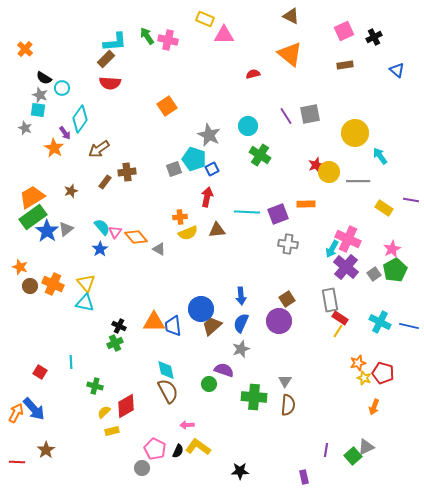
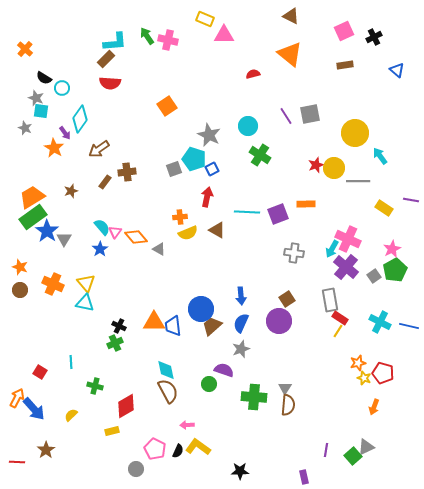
gray star at (40, 95): moved 4 px left, 3 px down
cyan square at (38, 110): moved 3 px right, 1 px down
yellow circle at (329, 172): moved 5 px right, 4 px up
gray triangle at (66, 229): moved 2 px left, 10 px down; rotated 21 degrees counterclockwise
brown triangle at (217, 230): rotated 36 degrees clockwise
gray cross at (288, 244): moved 6 px right, 9 px down
gray square at (374, 274): moved 2 px down
brown circle at (30, 286): moved 10 px left, 4 px down
gray triangle at (285, 381): moved 7 px down
yellow semicircle at (104, 412): moved 33 px left, 3 px down
orange arrow at (16, 413): moved 1 px right, 15 px up
gray circle at (142, 468): moved 6 px left, 1 px down
